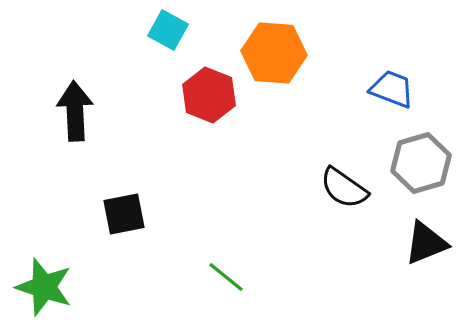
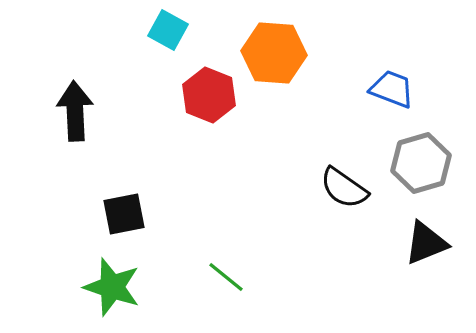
green star: moved 68 px right
